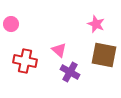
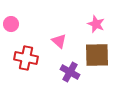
pink triangle: moved 9 px up
brown square: moved 7 px left; rotated 12 degrees counterclockwise
red cross: moved 1 px right, 3 px up
